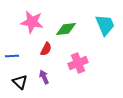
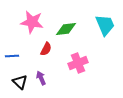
purple arrow: moved 3 px left, 1 px down
